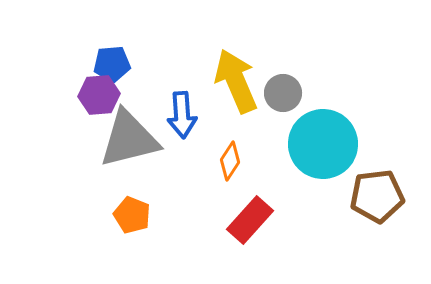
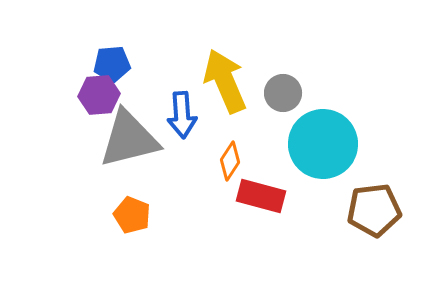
yellow arrow: moved 11 px left
brown pentagon: moved 3 px left, 14 px down
red rectangle: moved 11 px right, 24 px up; rotated 63 degrees clockwise
